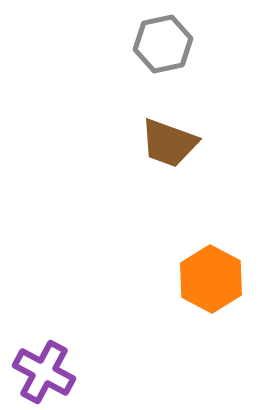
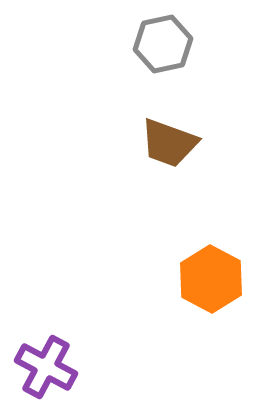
purple cross: moved 2 px right, 5 px up
